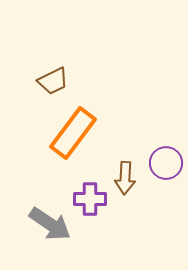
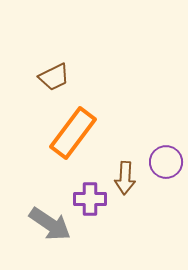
brown trapezoid: moved 1 px right, 4 px up
purple circle: moved 1 px up
